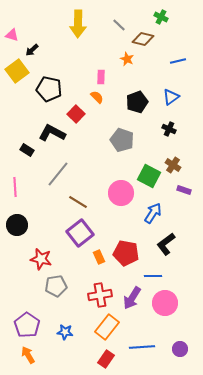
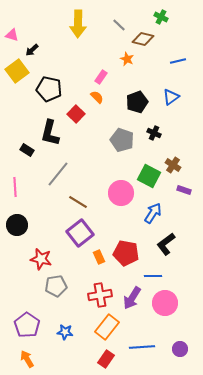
pink rectangle at (101, 77): rotated 32 degrees clockwise
black cross at (169, 129): moved 15 px left, 4 px down
black L-shape at (52, 133): moved 2 px left; rotated 104 degrees counterclockwise
orange arrow at (28, 355): moved 1 px left, 4 px down
